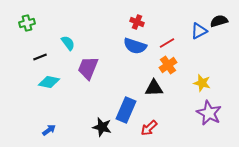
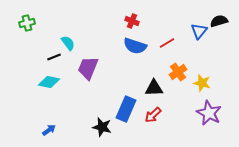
red cross: moved 5 px left, 1 px up
blue triangle: rotated 24 degrees counterclockwise
black line: moved 14 px right
orange cross: moved 10 px right, 7 px down
blue rectangle: moved 1 px up
red arrow: moved 4 px right, 13 px up
